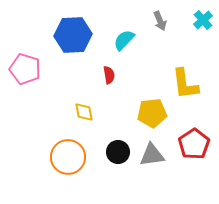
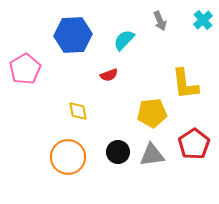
pink pentagon: rotated 24 degrees clockwise
red semicircle: rotated 78 degrees clockwise
yellow diamond: moved 6 px left, 1 px up
